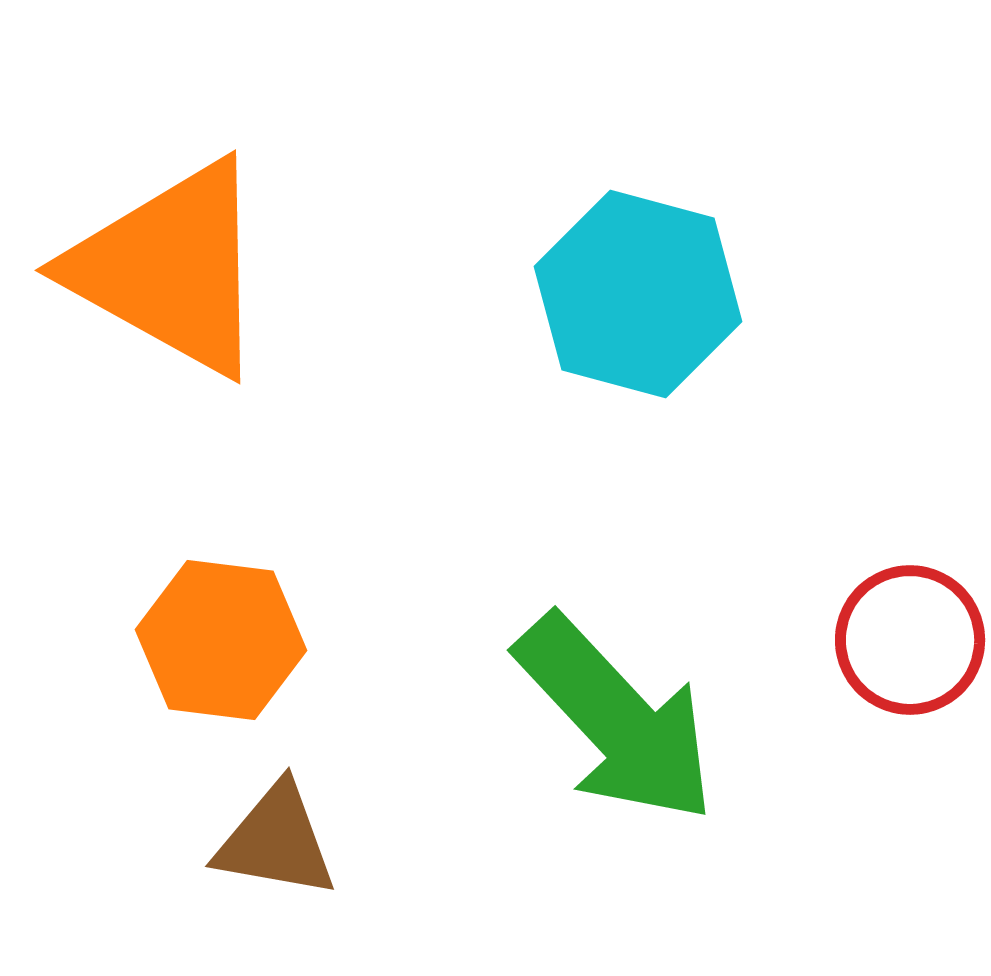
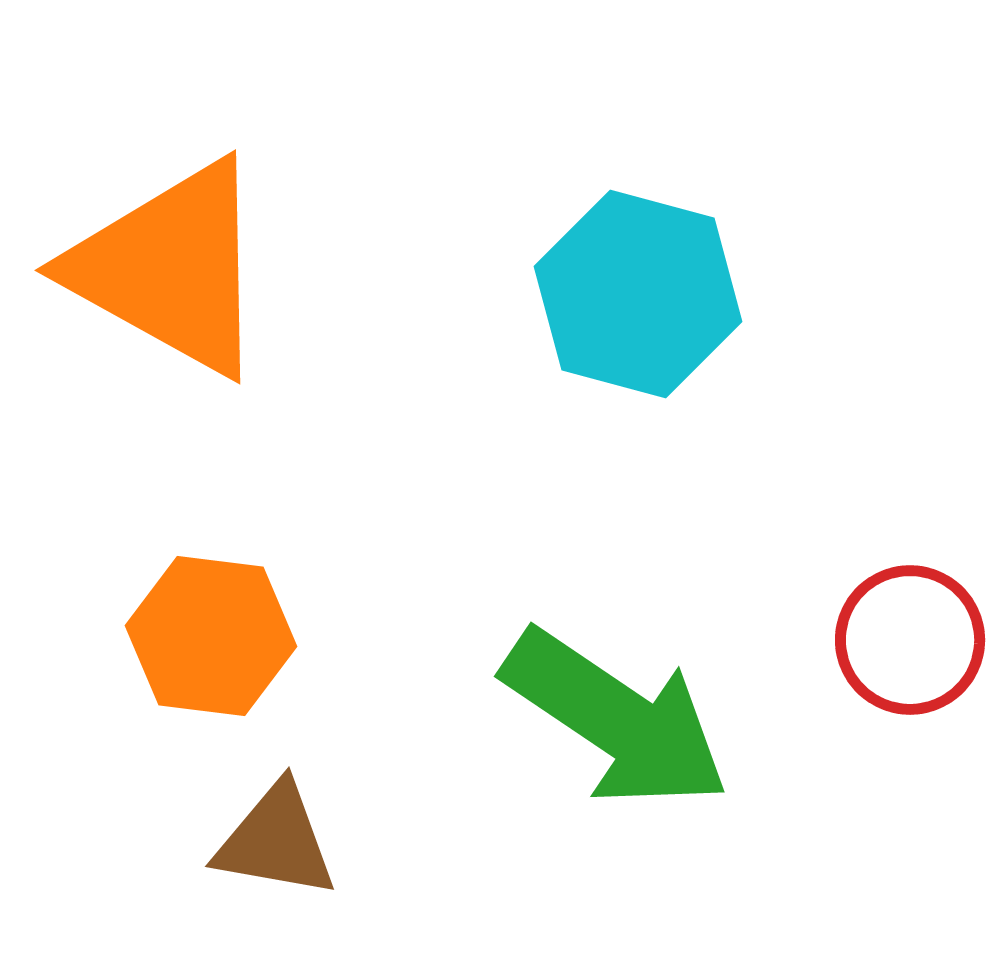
orange hexagon: moved 10 px left, 4 px up
green arrow: rotated 13 degrees counterclockwise
